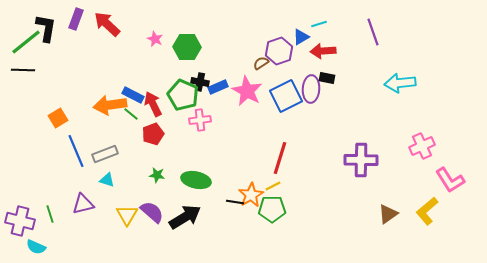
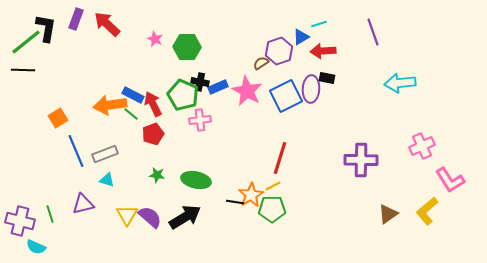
purple semicircle at (152, 212): moved 2 px left, 5 px down
